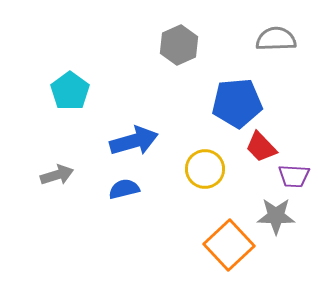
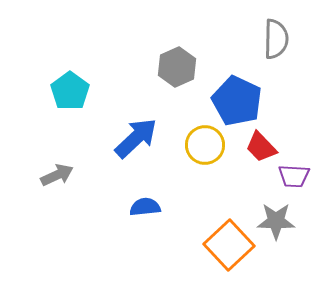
gray semicircle: rotated 93 degrees clockwise
gray hexagon: moved 2 px left, 22 px down
blue pentagon: moved 2 px up; rotated 30 degrees clockwise
blue arrow: moved 2 px right, 3 px up; rotated 27 degrees counterclockwise
yellow circle: moved 24 px up
gray arrow: rotated 8 degrees counterclockwise
blue semicircle: moved 21 px right, 18 px down; rotated 8 degrees clockwise
gray star: moved 5 px down
